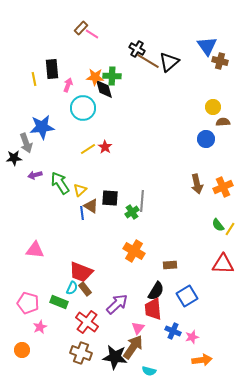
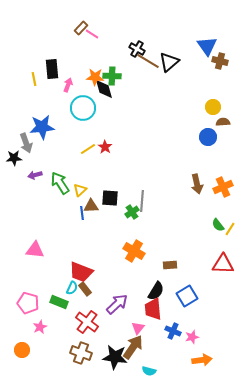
blue circle at (206, 139): moved 2 px right, 2 px up
brown triangle at (91, 206): rotated 35 degrees counterclockwise
